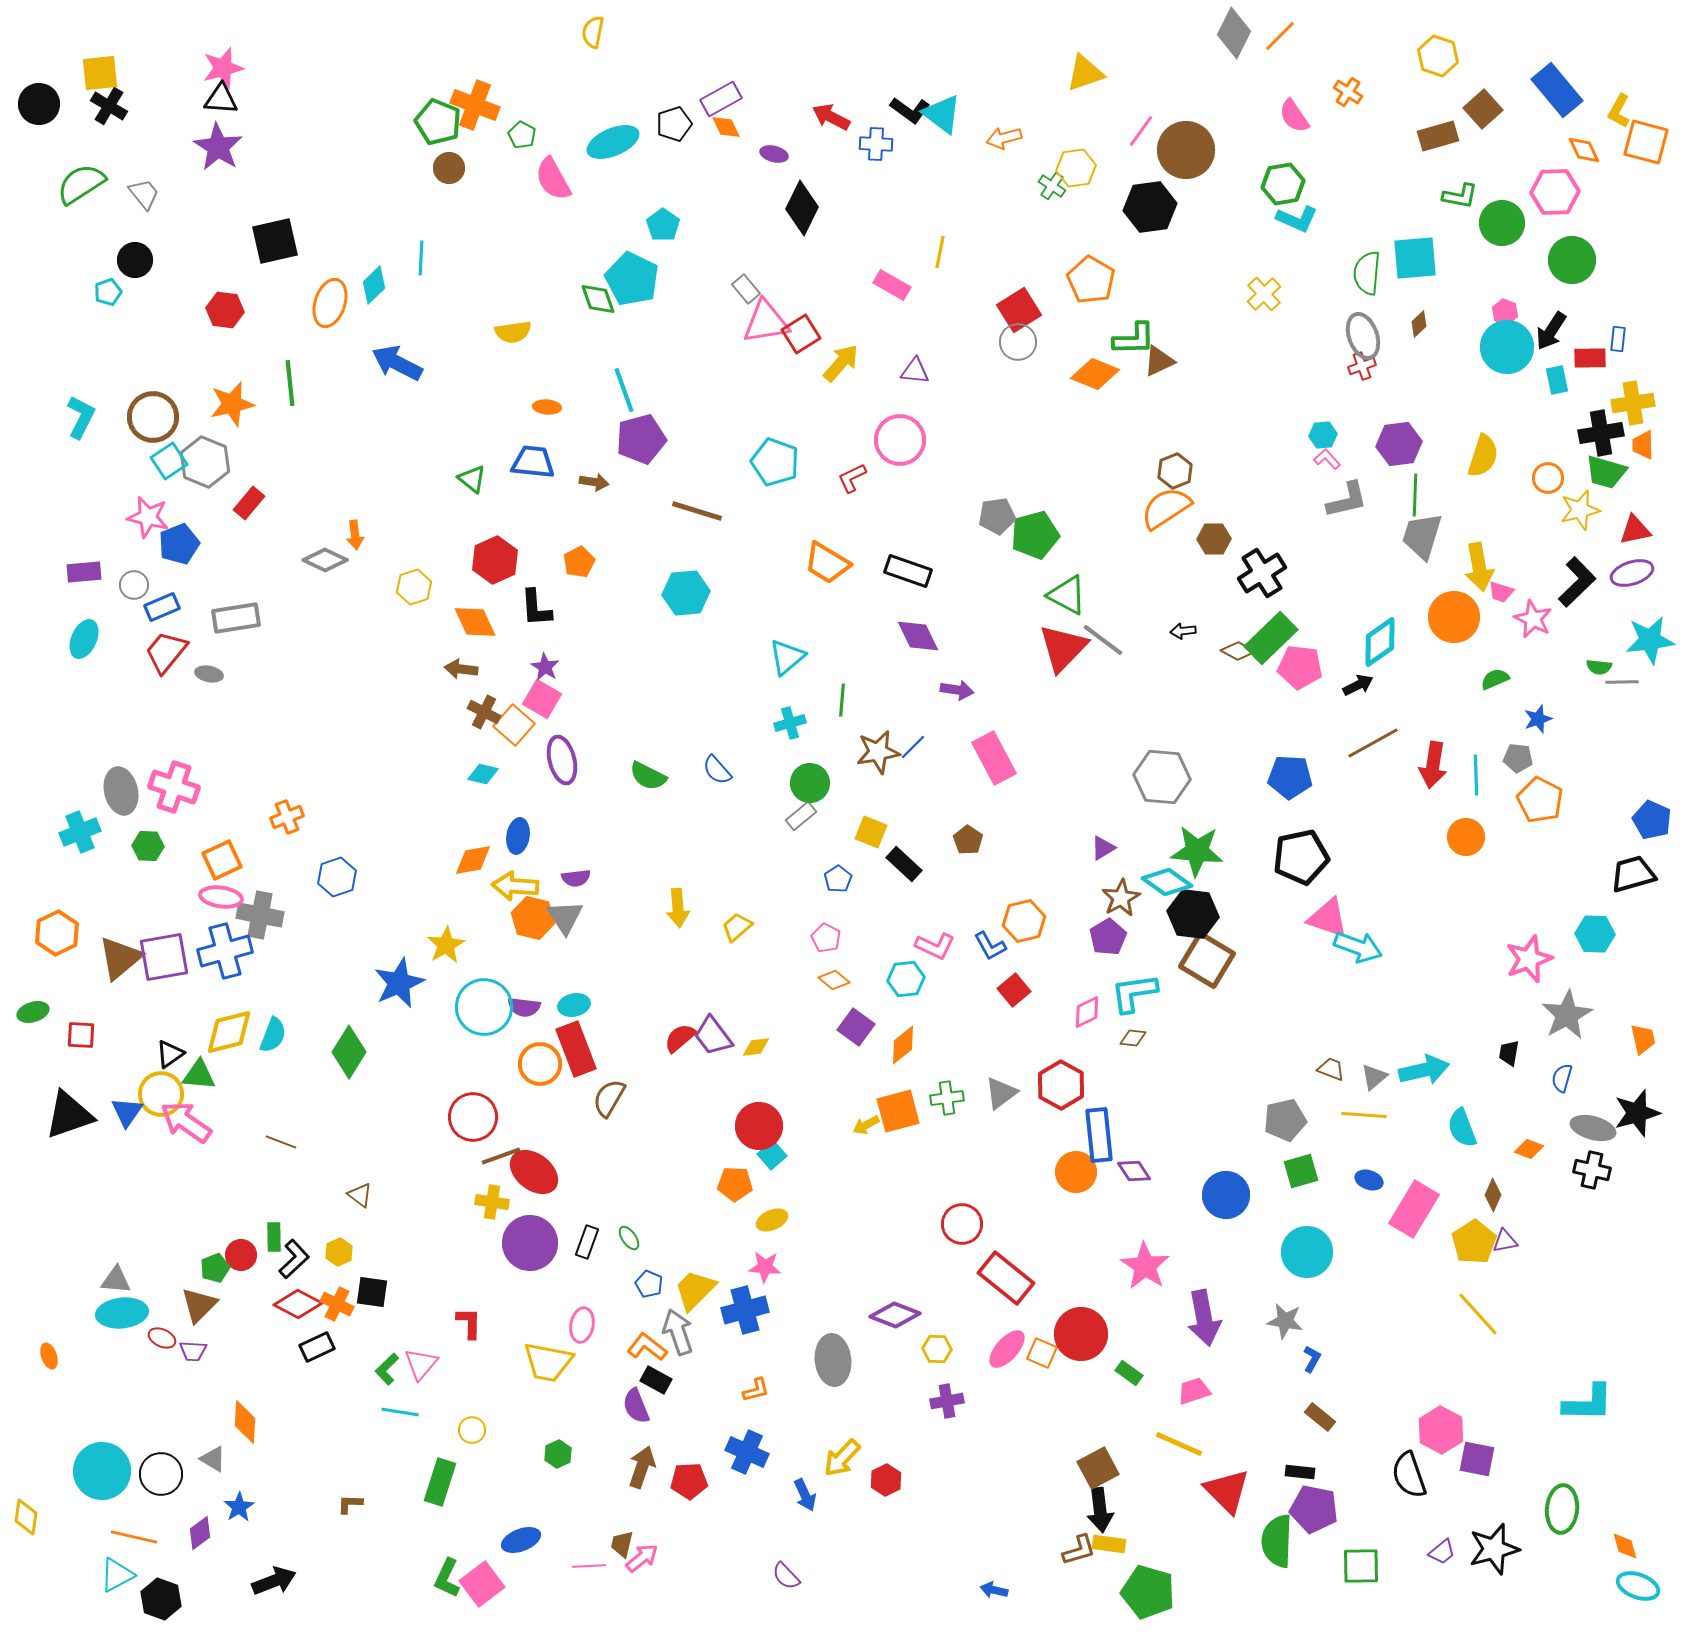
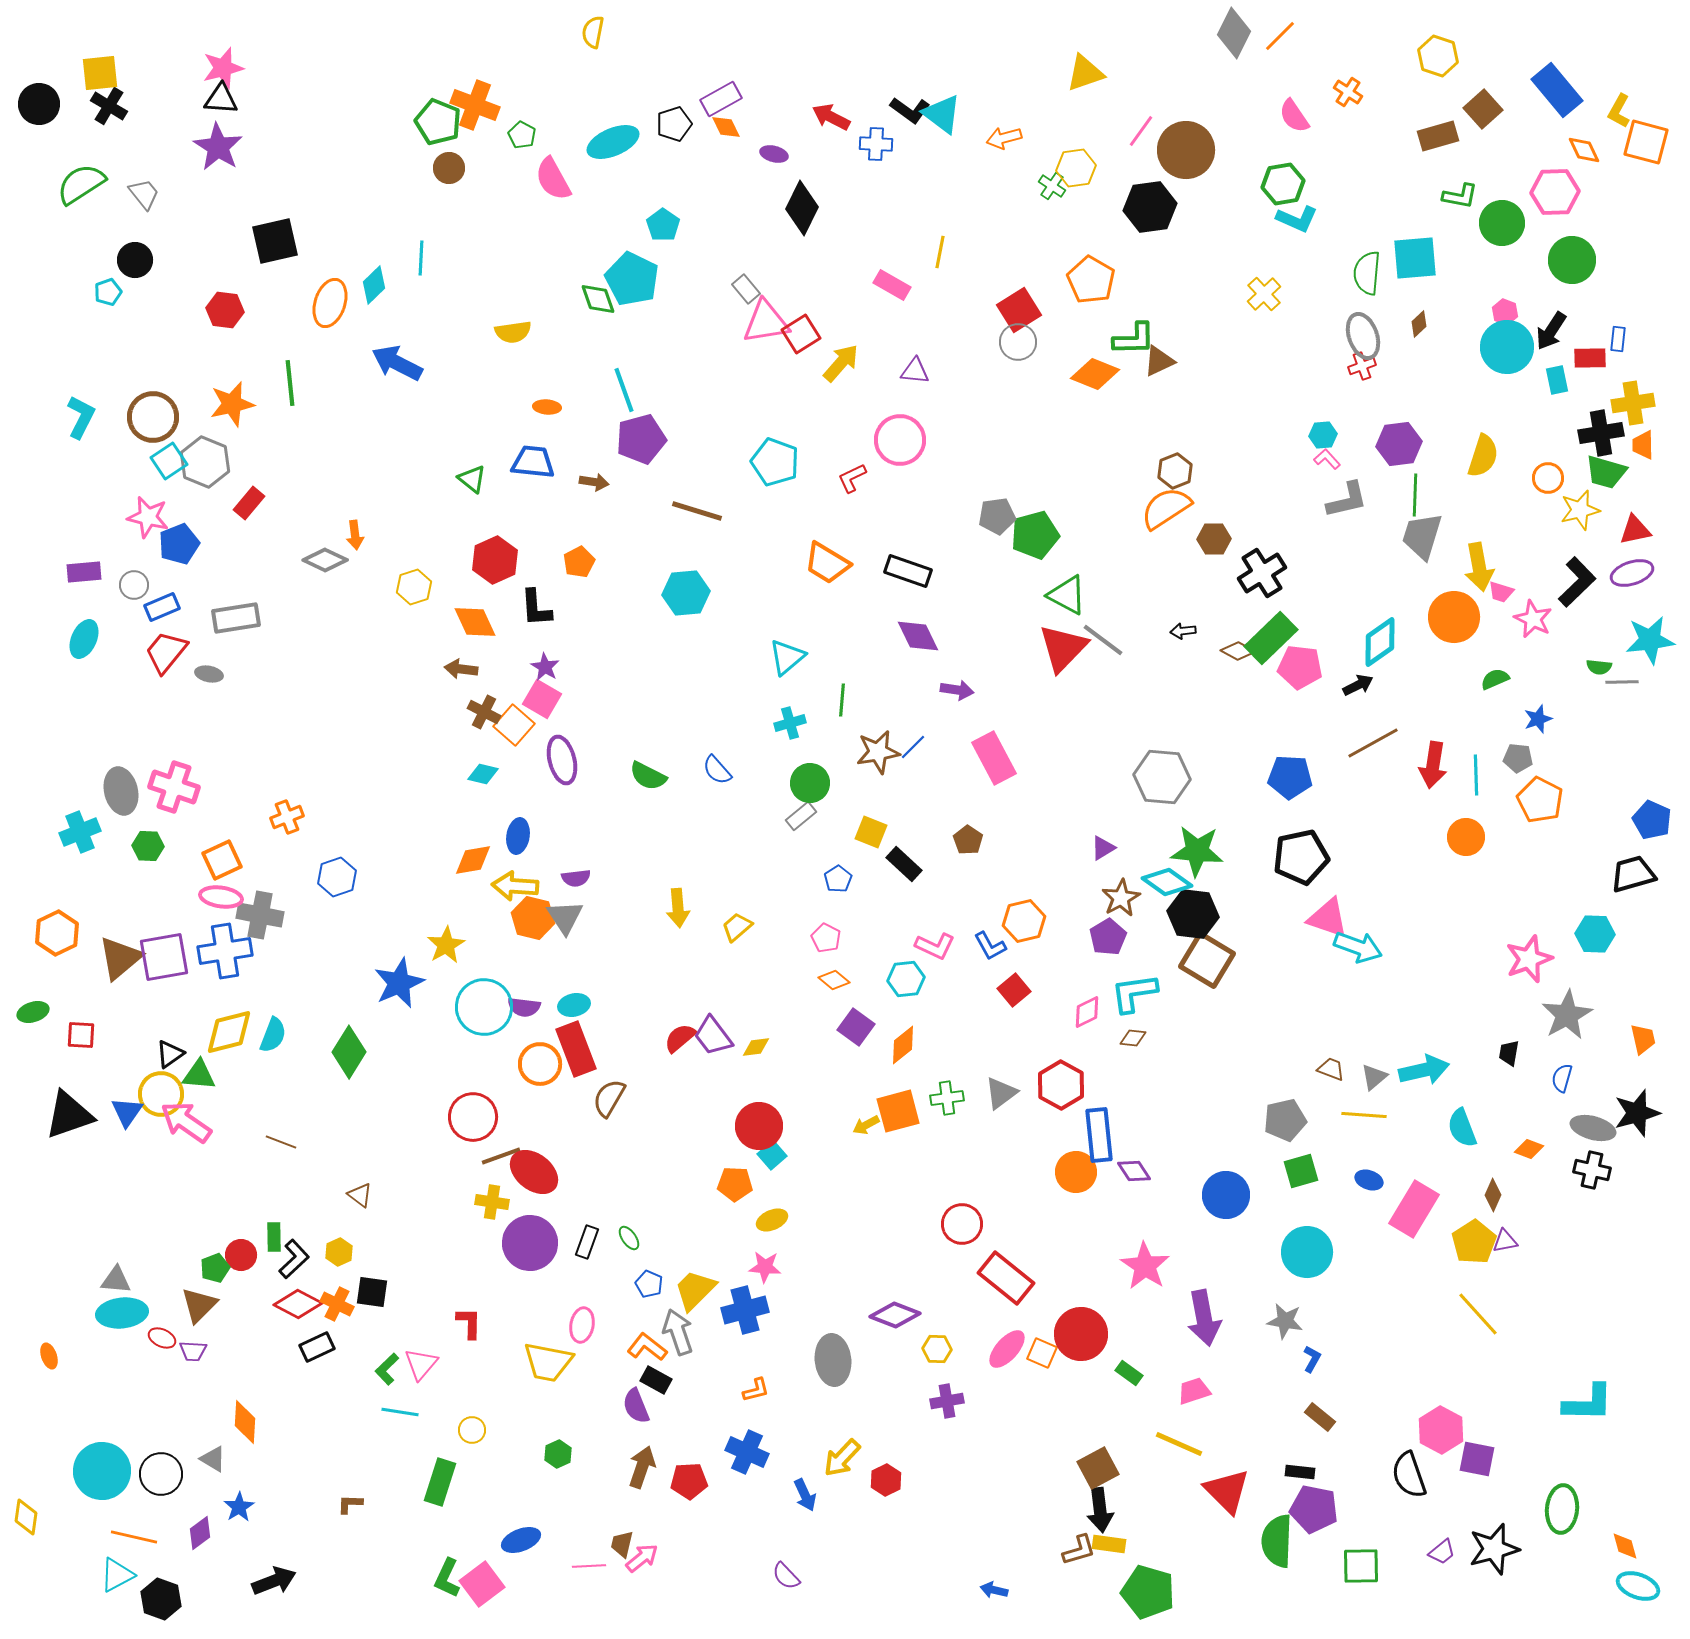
blue cross at (225, 951): rotated 6 degrees clockwise
